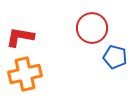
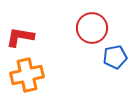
blue pentagon: rotated 25 degrees counterclockwise
orange cross: moved 2 px right, 1 px down
